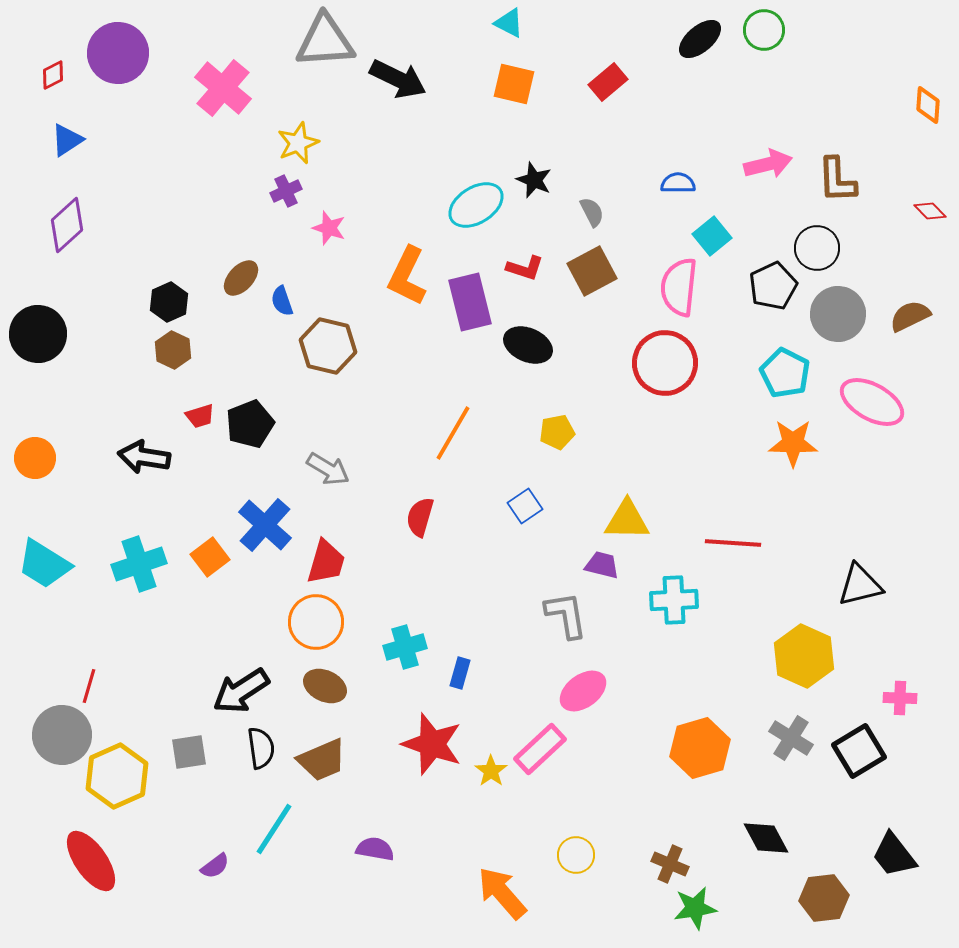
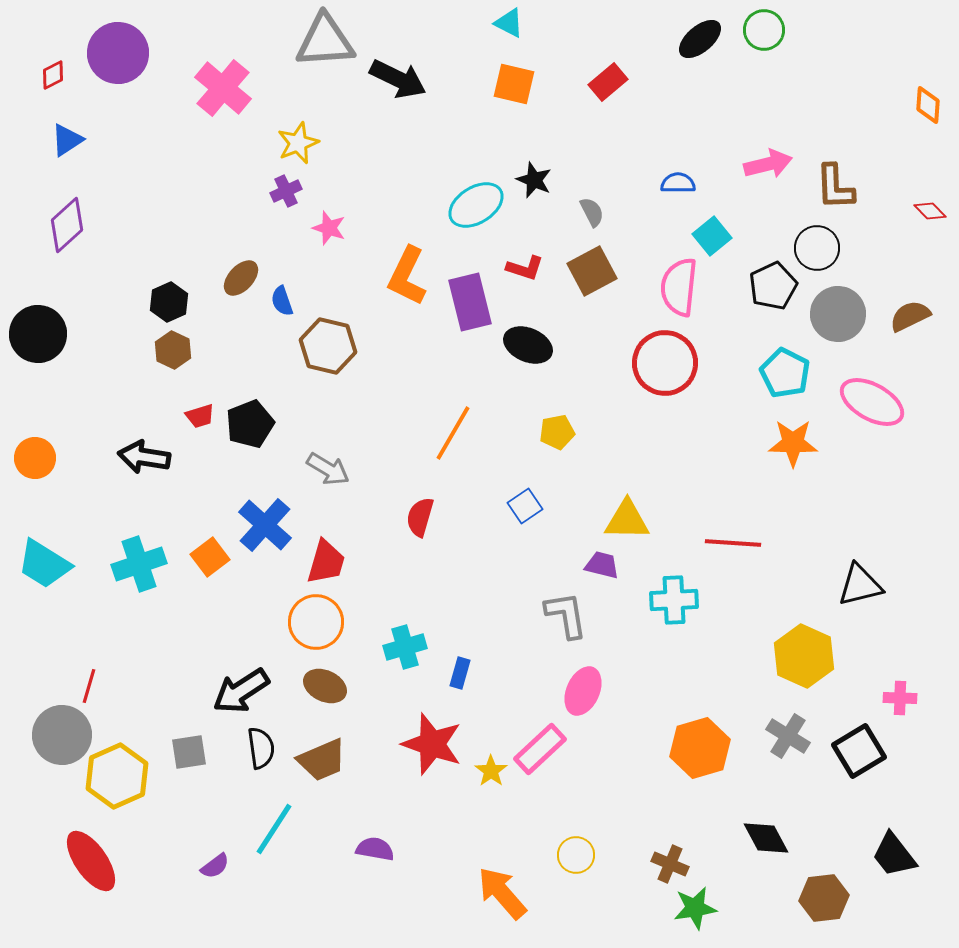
brown L-shape at (837, 180): moved 2 px left, 7 px down
pink ellipse at (583, 691): rotated 30 degrees counterclockwise
gray cross at (791, 738): moved 3 px left, 2 px up
